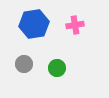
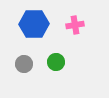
blue hexagon: rotated 8 degrees clockwise
green circle: moved 1 px left, 6 px up
